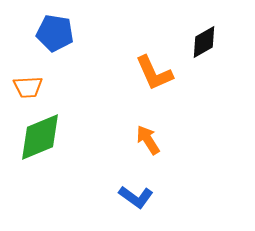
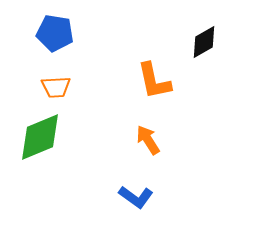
orange L-shape: moved 8 px down; rotated 12 degrees clockwise
orange trapezoid: moved 28 px right
